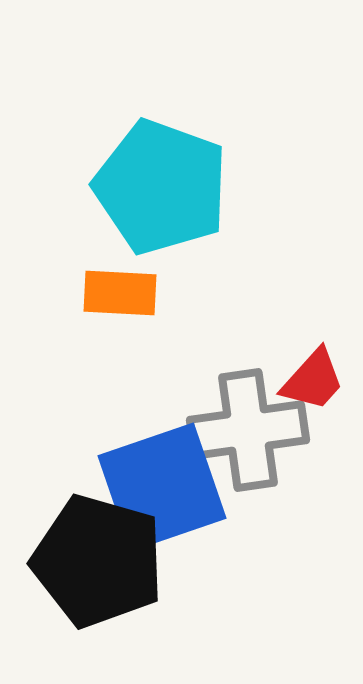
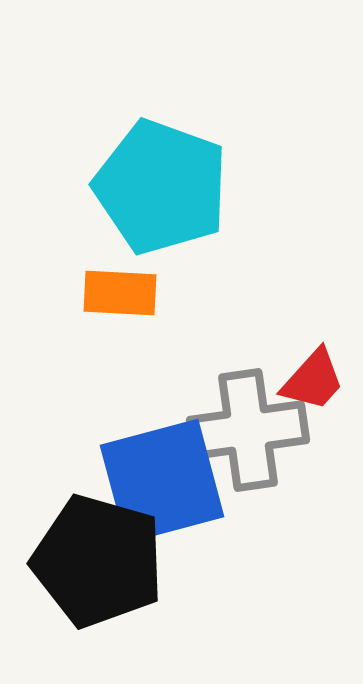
blue square: moved 6 px up; rotated 4 degrees clockwise
